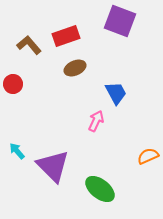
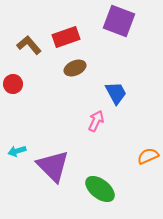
purple square: moved 1 px left
red rectangle: moved 1 px down
cyan arrow: rotated 66 degrees counterclockwise
